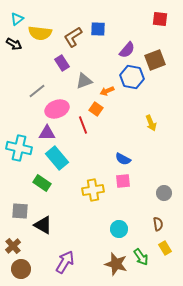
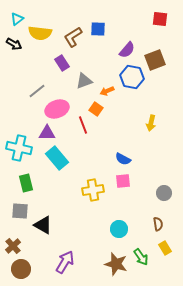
yellow arrow: rotated 35 degrees clockwise
green rectangle: moved 16 px left; rotated 42 degrees clockwise
